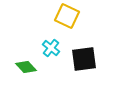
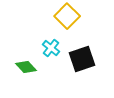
yellow square: rotated 20 degrees clockwise
black square: moved 2 px left; rotated 12 degrees counterclockwise
